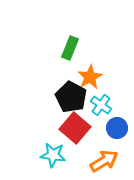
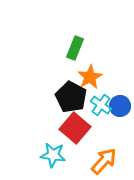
green rectangle: moved 5 px right
blue circle: moved 3 px right, 22 px up
orange arrow: rotated 16 degrees counterclockwise
